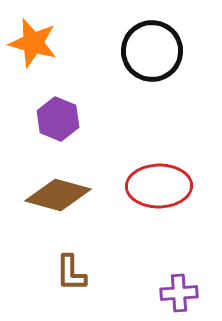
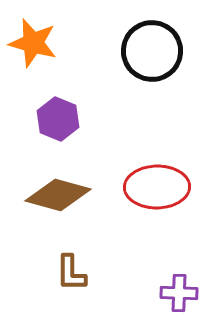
red ellipse: moved 2 px left, 1 px down
purple cross: rotated 6 degrees clockwise
